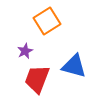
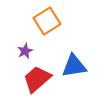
blue triangle: rotated 24 degrees counterclockwise
red trapezoid: rotated 28 degrees clockwise
